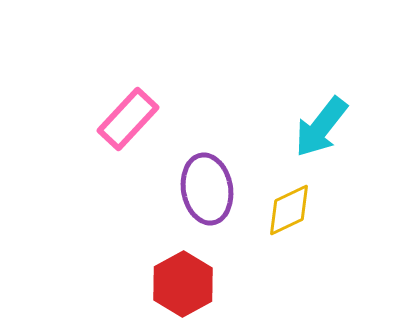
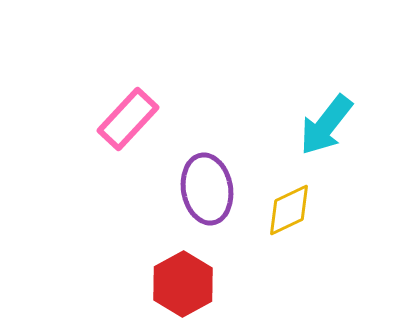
cyan arrow: moved 5 px right, 2 px up
